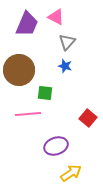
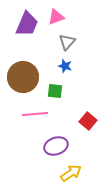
pink triangle: rotated 48 degrees counterclockwise
brown circle: moved 4 px right, 7 px down
green square: moved 10 px right, 2 px up
pink line: moved 7 px right
red square: moved 3 px down
